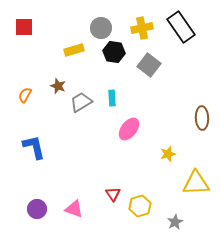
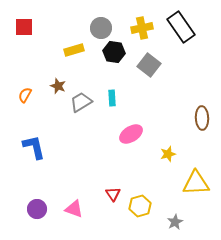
pink ellipse: moved 2 px right, 5 px down; rotated 20 degrees clockwise
